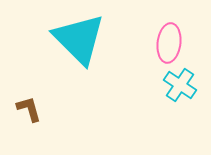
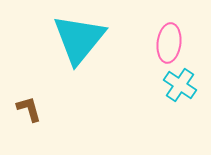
cyan triangle: rotated 24 degrees clockwise
